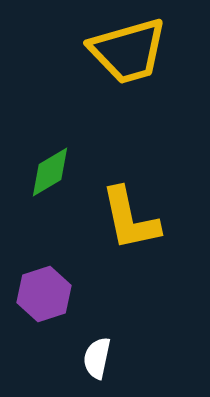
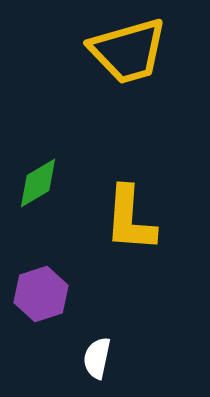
green diamond: moved 12 px left, 11 px down
yellow L-shape: rotated 16 degrees clockwise
purple hexagon: moved 3 px left
